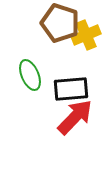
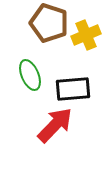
brown pentagon: moved 11 px left
black rectangle: moved 2 px right
red arrow: moved 20 px left, 8 px down
